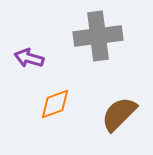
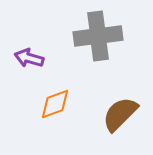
brown semicircle: moved 1 px right
